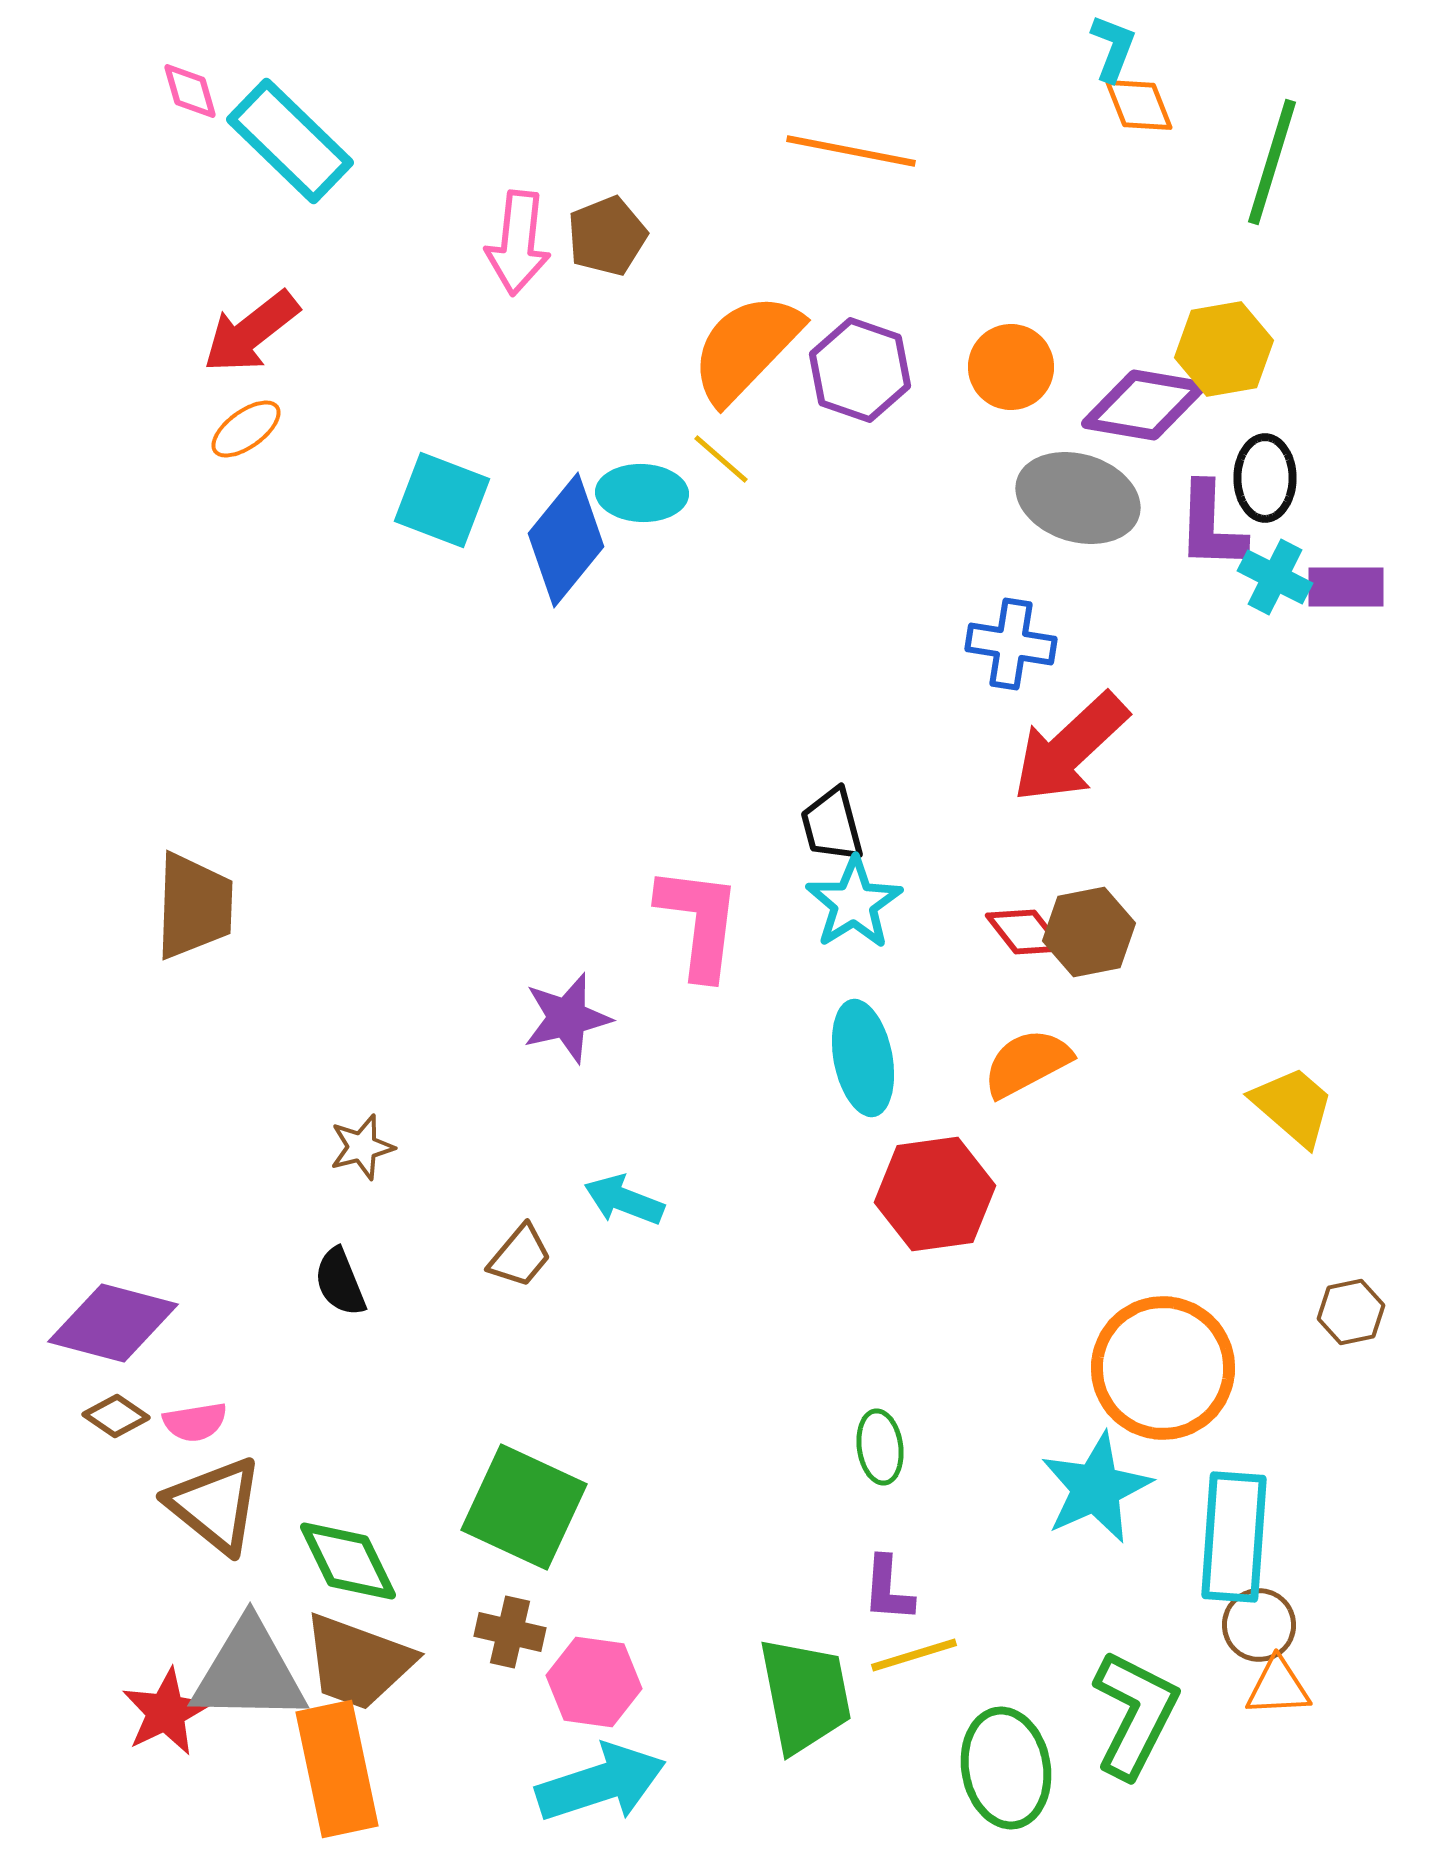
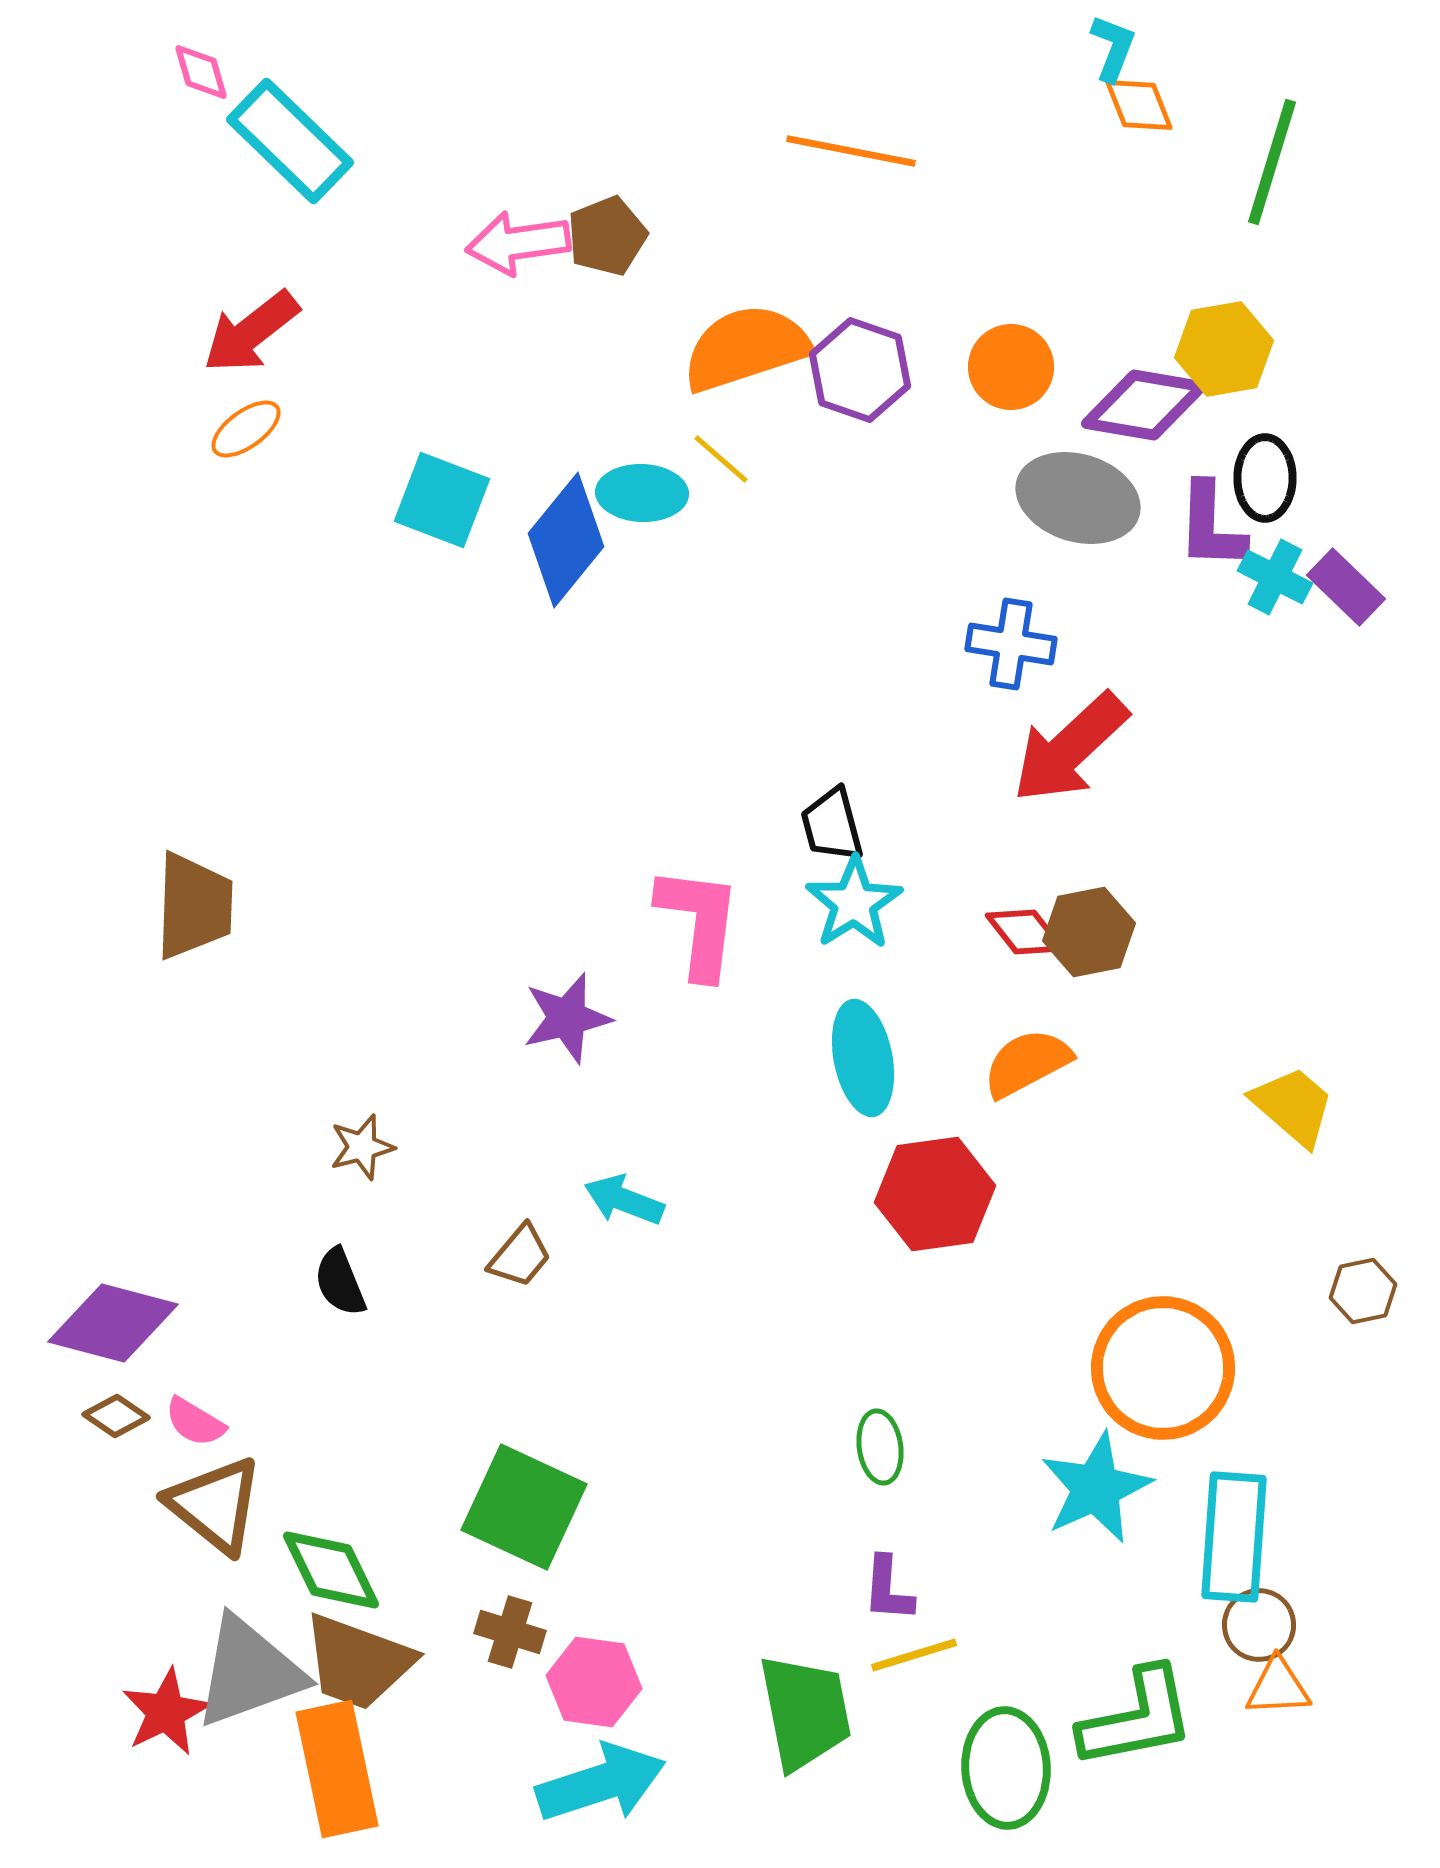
pink diamond at (190, 91): moved 11 px right, 19 px up
pink arrow at (518, 243): rotated 76 degrees clockwise
orange semicircle at (746, 348): rotated 28 degrees clockwise
purple rectangle at (1346, 587): rotated 44 degrees clockwise
brown hexagon at (1351, 1312): moved 12 px right, 21 px up
pink semicircle at (195, 1422): rotated 40 degrees clockwise
green diamond at (348, 1561): moved 17 px left, 9 px down
brown cross at (510, 1632): rotated 4 degrees clockwise
gray triangle at (249, 1672): rotated 21 degrees counterclockwise
green trapezoid at (805, 1695): moved 17 px down
green L-shape at (1135, 1714): moved 2 px right, 4 px down; rotated 52 degrees clockwise
green ellipse at (1006, 1768): rotated 7 degrees clockwise
